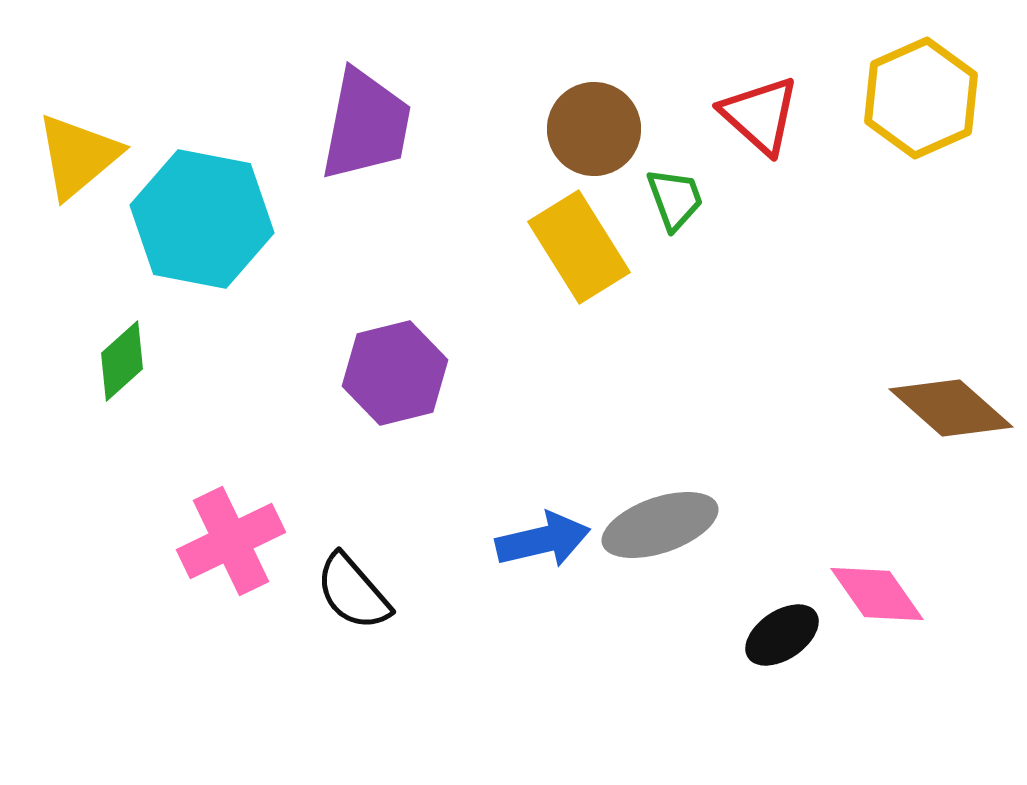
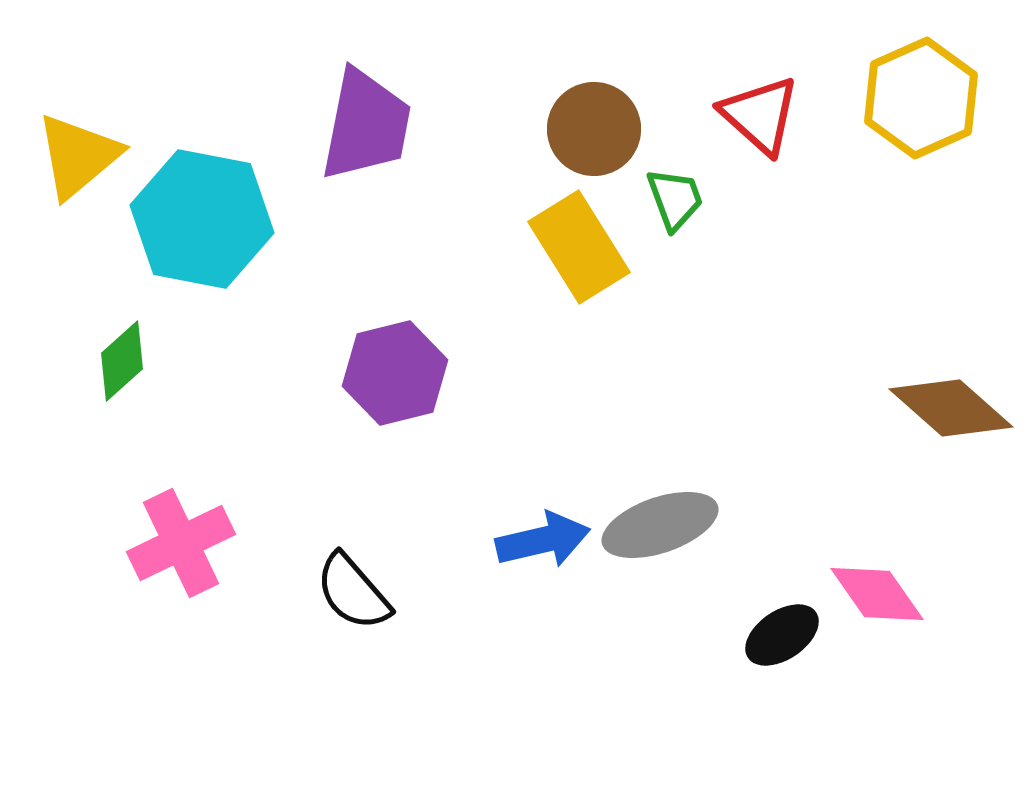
pink cross: moved 50 px left, 2 px down
